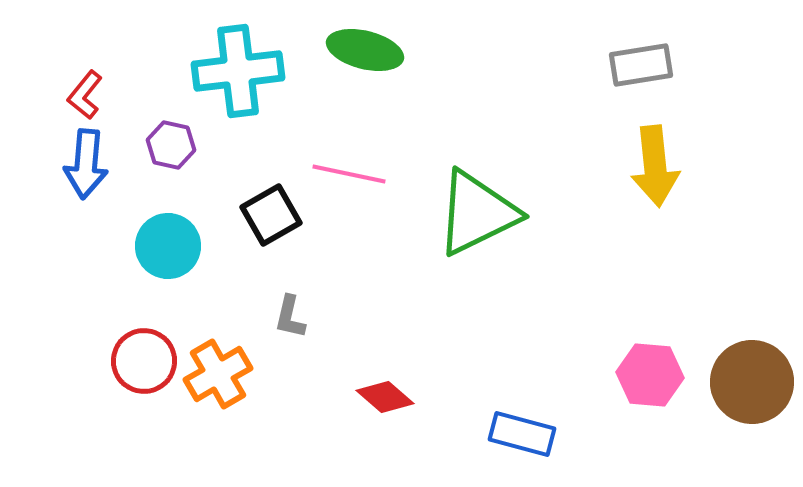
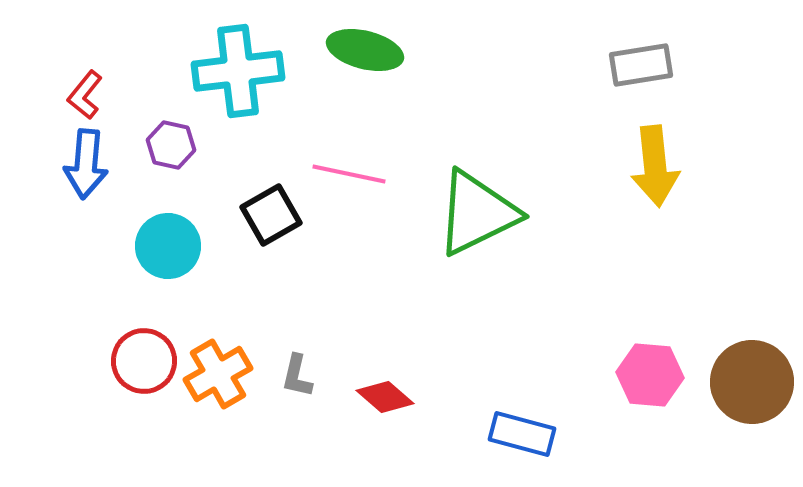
gray L-shape: moved 7 px right, 59 px down
